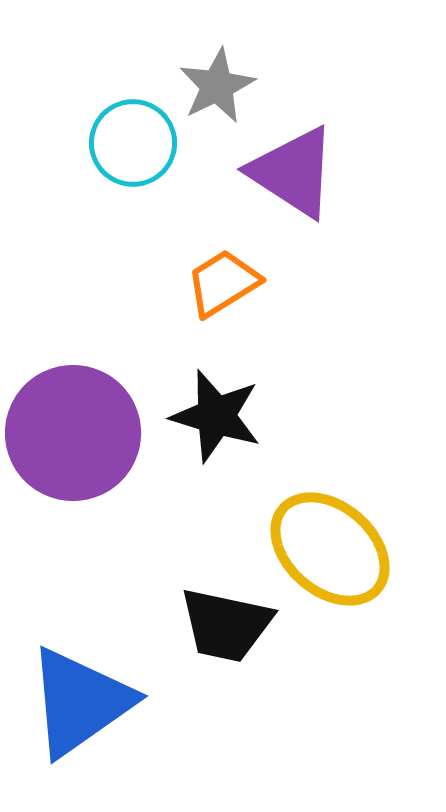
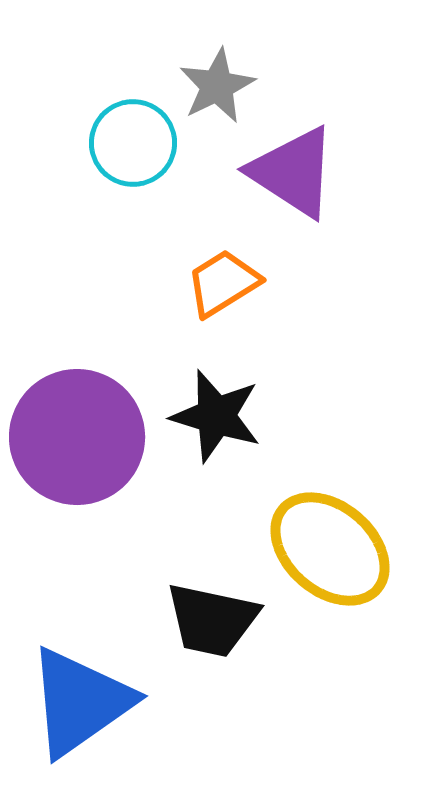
purple circle: moved 4 px right, 4 px down
black trapezoid: moved 14 px left, 5 px up
